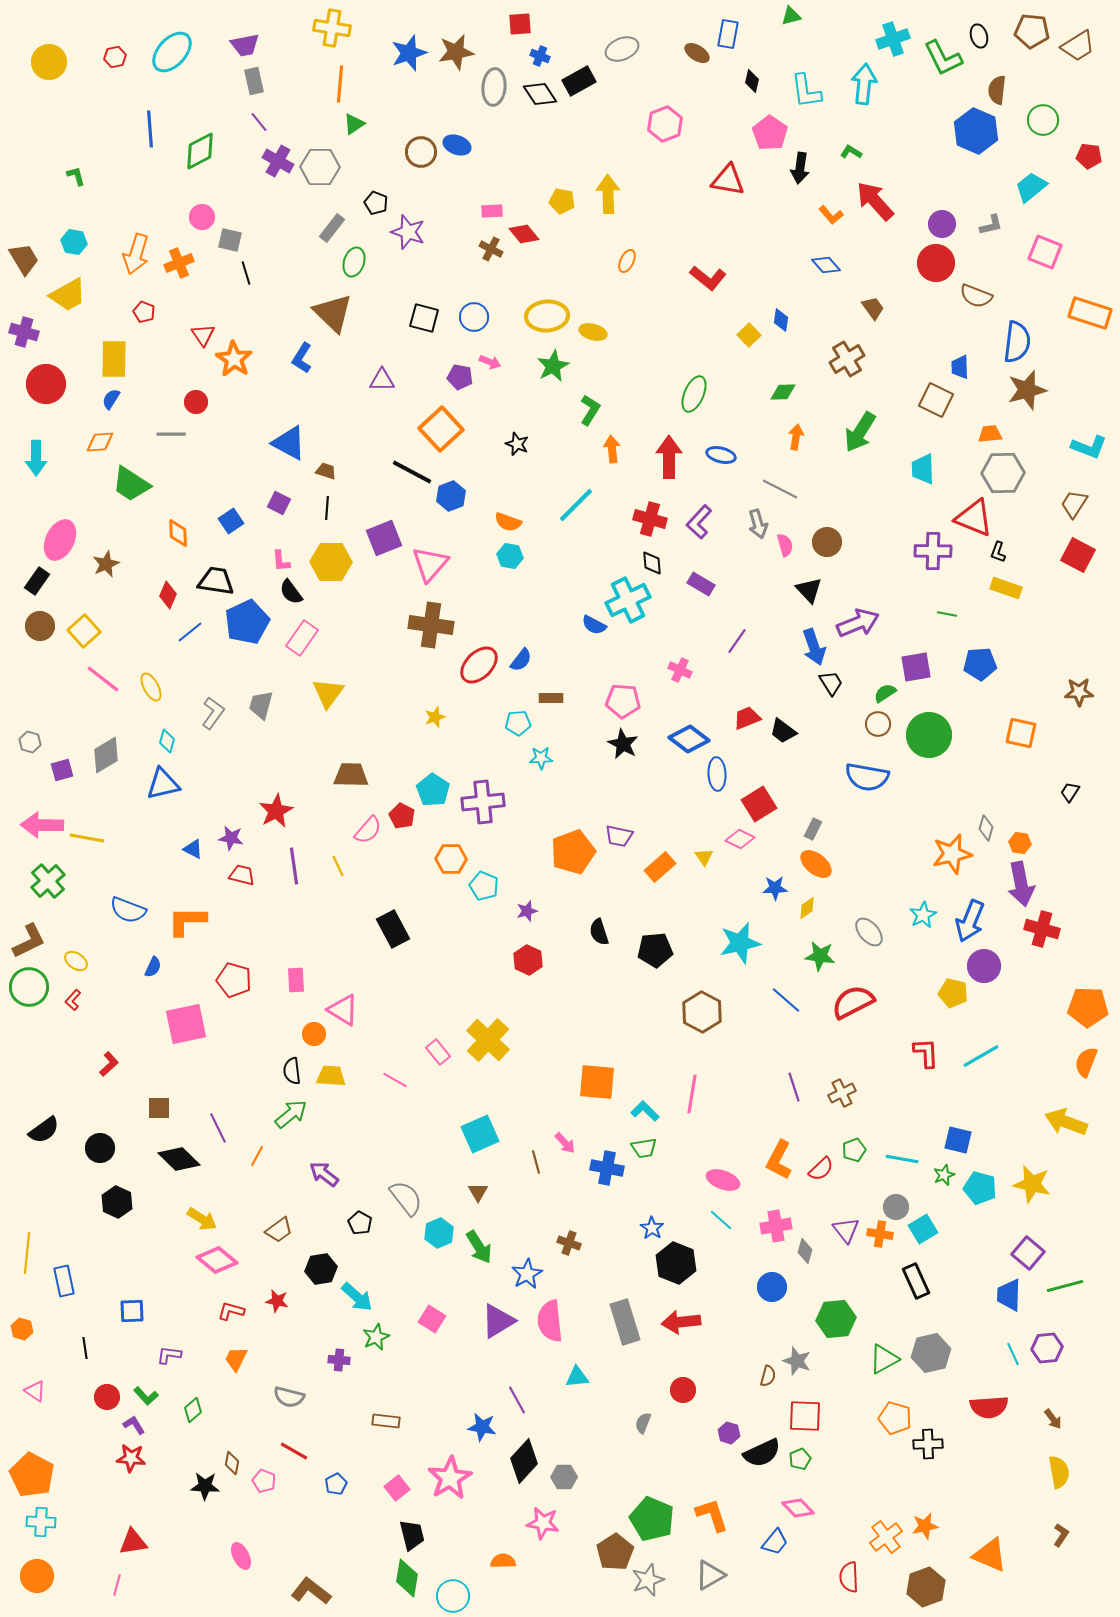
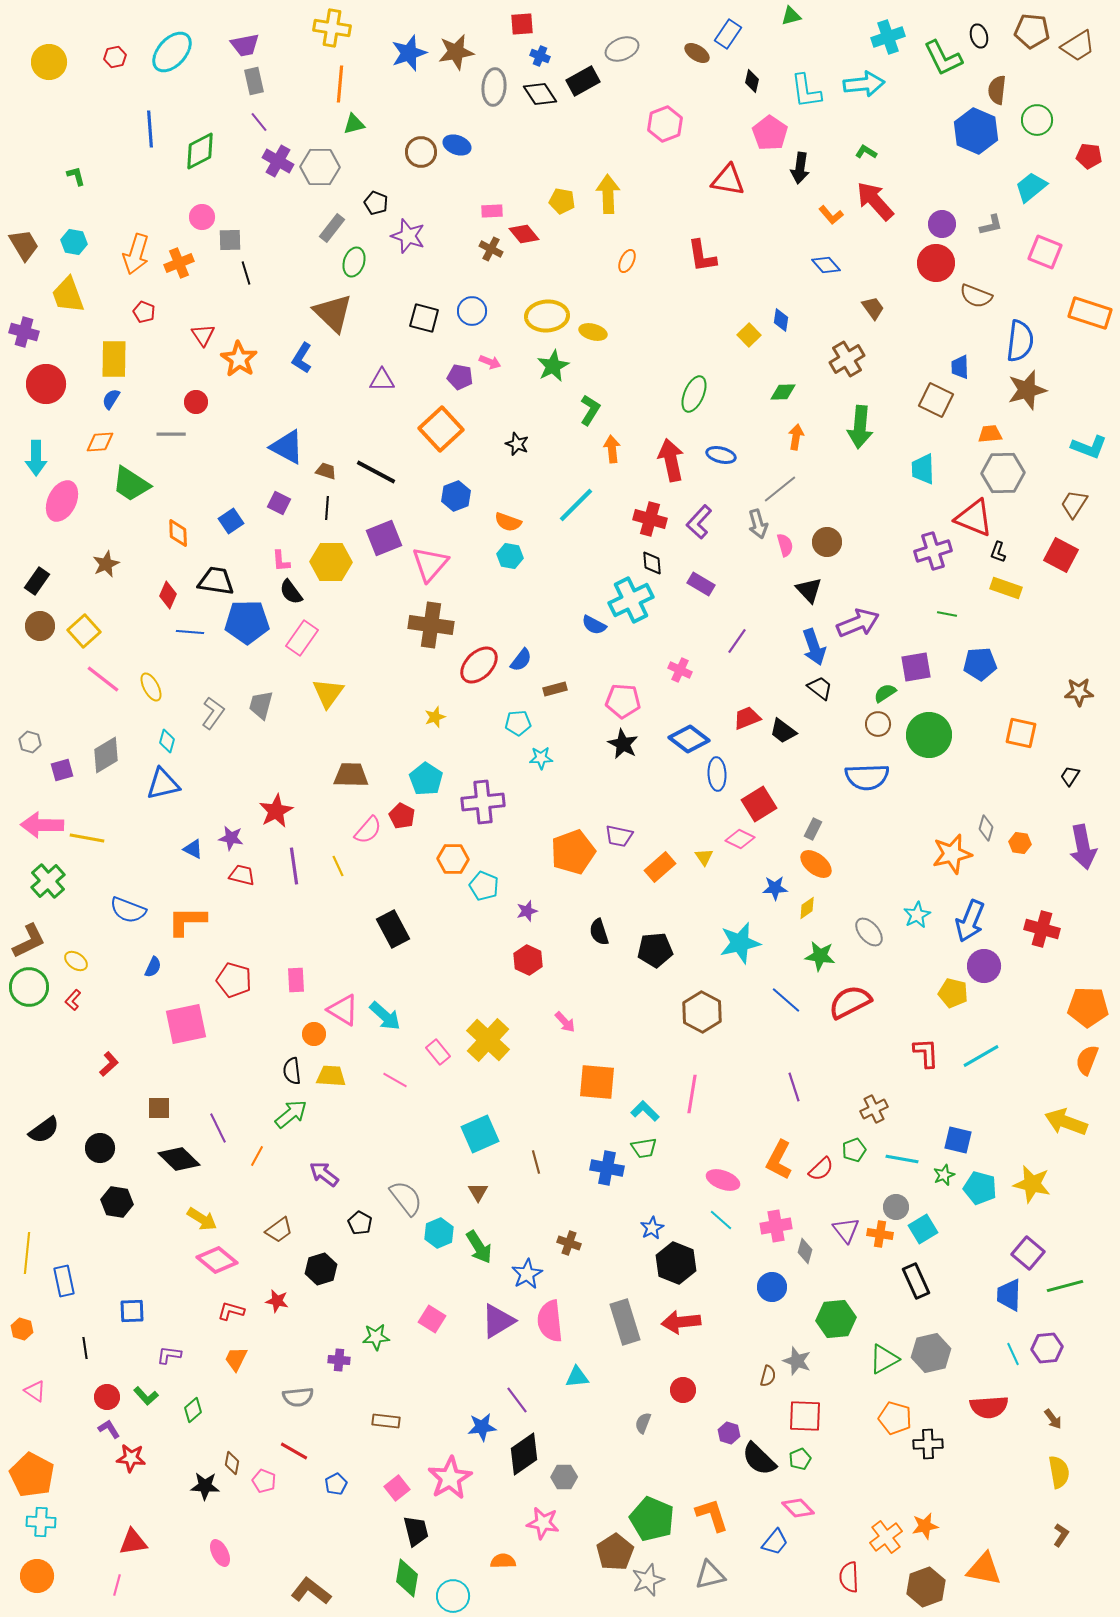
red square at (520, 24): moved 2 px right
blue rectangle at (728, 34): rotated 24 degrees clockwise
cyan cross at (893, 39): moved 5 px left, 2 px up
black rectangle at (579, 81): moved 4 px right
cyan arrow at (864, 84): rotated 78 degrees clockwise
green circle at (1043, 120): moved 6 px left
green triangle at (354, 124): rotated 20 degrees clockwise
green L-shape at (851, 152): moved 15 px right
purple star at (408, 232): moved 4 px down
gray square at (230, 240): rotated 15 degrees counterclockwise
brown trapezoid at (24, 259): moved 14 px up
red L-shape at (708, 278): moved 6 px left, 22 px up; rotated 42 degrees clockwise
yellow trapezoid at (68, 295): rotated 99 degrees clockwise
blue circle at (474, 317): moved 2 px left, 6 px up
blue semicircle at (1017, 342): moved 3 px right, 1 px up
orange star at (234, 359): moved 5 px right
green arrow at (860, 432): moved 5 px up; rotated 27 degrees counterclockwise
blue triangle at (289, 443): moved 2 px left, 4 px down
red arrow at (669, 457): moved 2 px right, 3 px down; rotated 12 degrees counterclockwise
black line at (412, 472): moved 36 px left
gray line at (780, 489): rotated 66 degrees counterclockwise
blue hexagon at (451, 496): moved 5 px right
pink ellipse at (60, 540): moved 2 px right, 39 px up
purple cross at (933, 551): rotated 18 degrees counterclockwise
red square at (1078, 555): moved 17 px left
cyan cross at (628, 600): moved 3 px right
blue pentagon at (247, 622): rotated 24 degrees clockwise
blue line at (190, 632): rotated 44 degrees clockwise
black trapezoid at (831, 683): moved 11 px left, 5 px down; rotated 20 degrees counterclockwise
brown rectangle at (551, 698): moved 4 px right, 9 px up; rotated 15 degrees counterclockwise
blue semicircle at (867, 777): rotated 12 degrees counterclockwise
cyan pentagon at (433, 790): moved 7 px left, 11 px up
black trapezoid at (1070, 792): moved 16 px up
orange hexagon at (451, 859): moved 2 px right
purple arrow at (1021, 884): moved 62 px right, 37 px up
cyan star at (923, 915): moved 6 px left
red semicircle at (853, 1002): moved 3 px left
orange semicircle at (1086, 1062): moved 1 px right, 2 px up
brown cross at (842, 1093): moved 32 px right, 16 px down
pink arrow at (565, 1143): moved 121 px up
black hexagon at (117, 1202): rotated 16 degrees counterclockwise
blue star at (652, 1228): rotated 10 degrees clockwise
black hexagon at (321, 1269): rotated 8 degrees counterclockwise
cyan arrow at (357, 1297): moved 28 px right, 281 px up
green star at (376, 1337): rotated 20 degrees clockwise
gray semicircle at (289, 1397): moved 9 px right; rotated 20 degrees counterclockwise
purple line at (517, 1400): rotated 8 degrees counterclockwise
purple L-shape at (134, 1425): moved 25 px left, 4 px down
blue star at (482, 1427): rotated 16 degrees counterclockwise
black semicircle at (762, 1453): moved 3 px left, 6 px down; rotated 69 degrees clockwise
black diamond at (524, 1461): moved 7 px up; rotated 12 degrees clockwise
black trapezoid at (412, 1535): moved 4 px right, 4 px up
orange triangle at (990, 1555): moved 6 px left, 14 px down; rotated 12 degrees counterclockwise
pink ellipse at (241, 1556): moved 21 px left, 3 px up
gray triangle at (710, 1575): rotated 16 degrees clockwise
